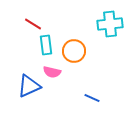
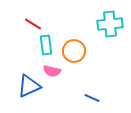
pink semicircle: moved 1 px up
